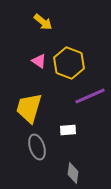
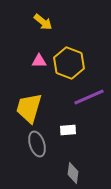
pink triangle: rotated 35 degrees counterclockwise
purple line: moved 1 px left, 1 px down
gray ellipse: moved 3 px up
